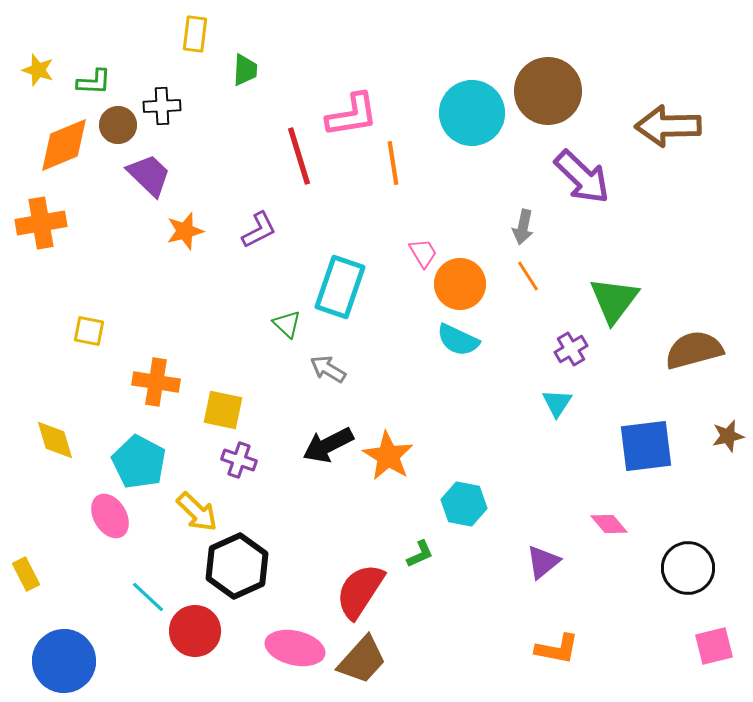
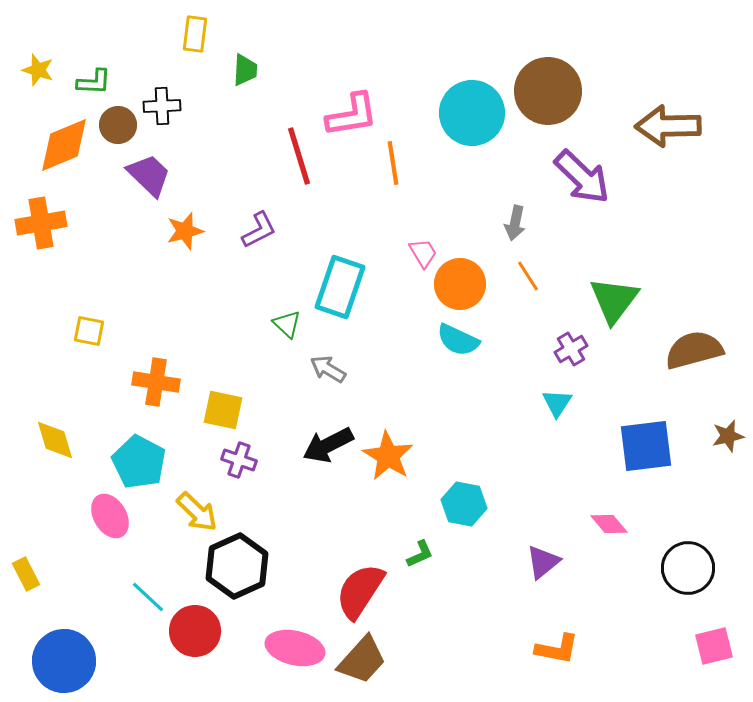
gray arrow at (523, 227): moved 8 px left, 4 px up
